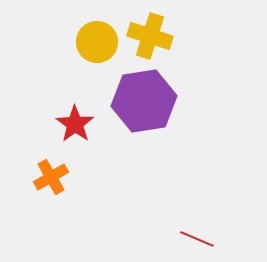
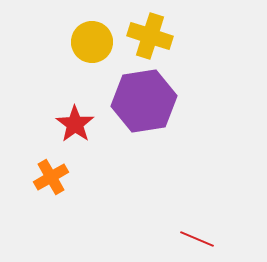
yellow circle: moved 5 px left
